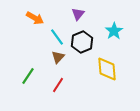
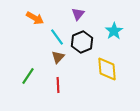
red line: rotated 35 degrees counterclockwise
